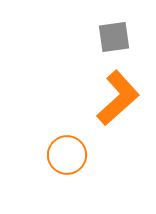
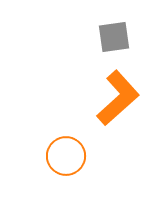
orange circle: moved 1 px left, 1 px down
